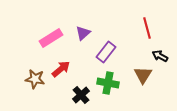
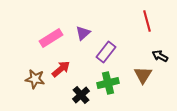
red line: moved 7 px up
green cross: rotated 25 degrees counterclockwise
